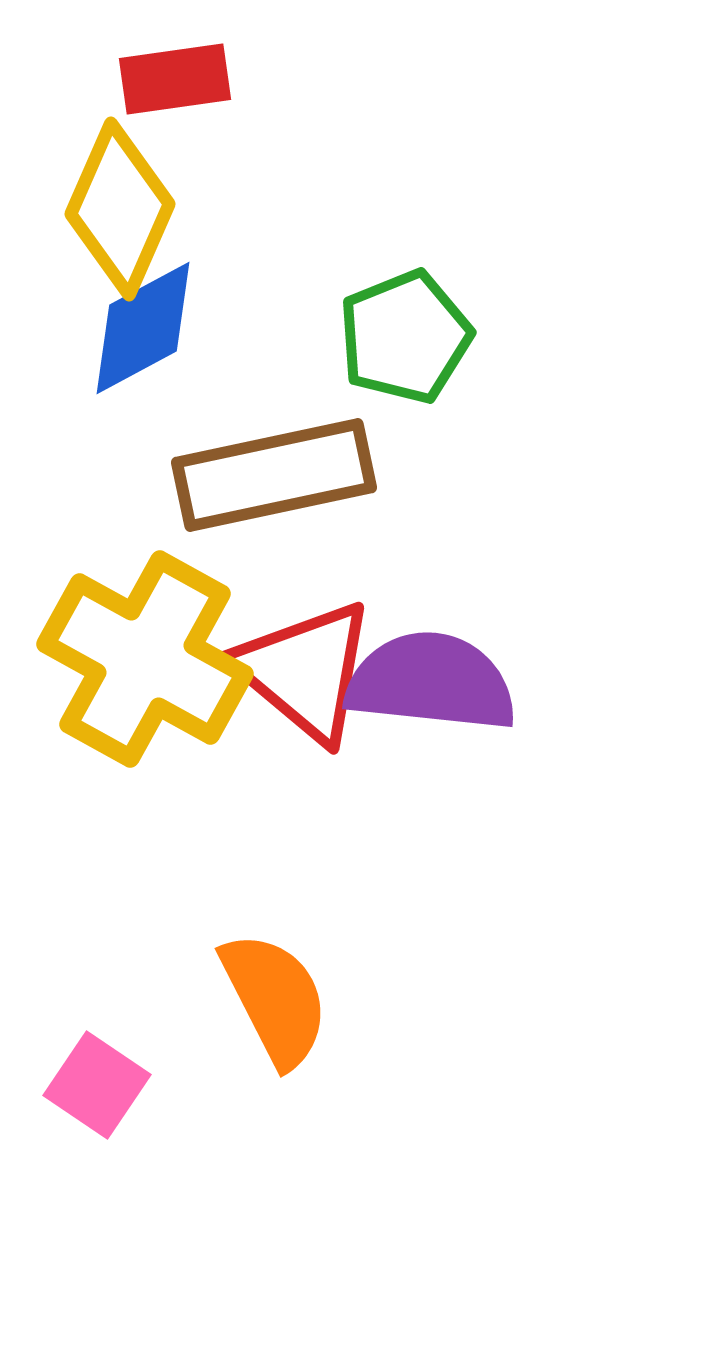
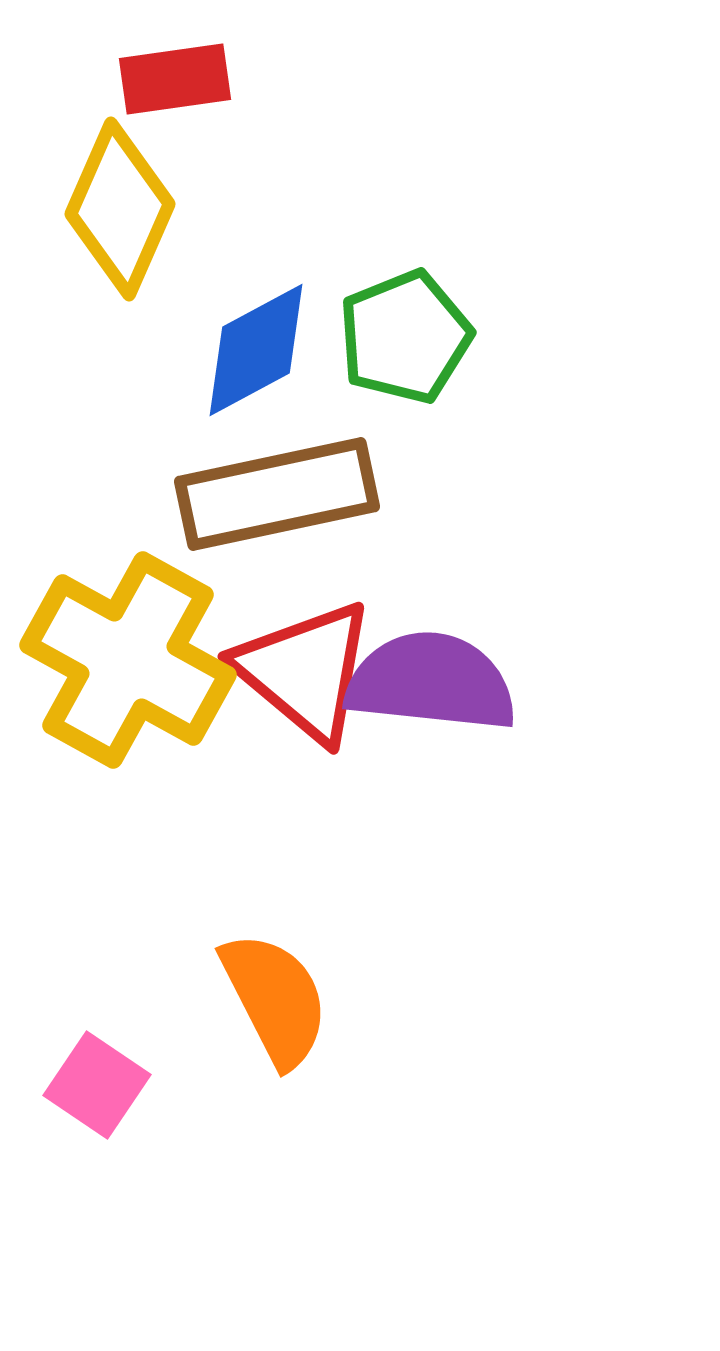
blue diamond: moved 113 px right, 22 px down
brown rectangle: moved 3 px right, 19 px down
yellow cross: moved 17 px left, 1 px down
